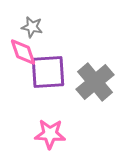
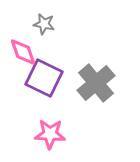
gray star: moved 12 px right, 3 px up
purple square: moved 4 px left, 6 px down; rotated 30 degrees clockwise
gray cross: moved 1 px right, 1 px down
